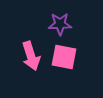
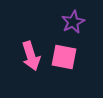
purple star: moved 13 px right, 2 px up; rotated 25 degrees counterclockwise
